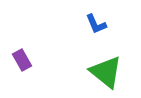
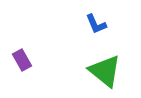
green triangle: moved 1 px left, 1 px up
